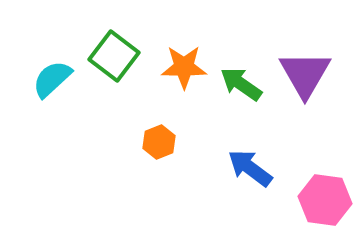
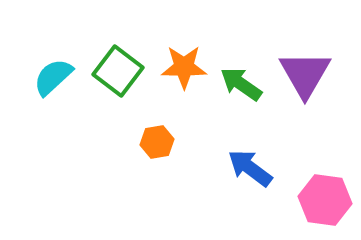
green square: moved 4 px right, 15 px down
cyan semicircle: moved 1 px right, 2 px up
orange hexagon: moved 2 px left; rotated 12 degrees clockwise
